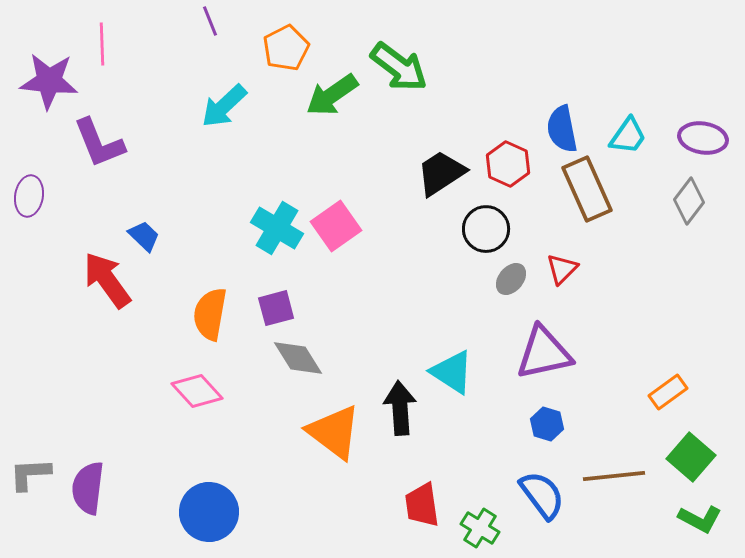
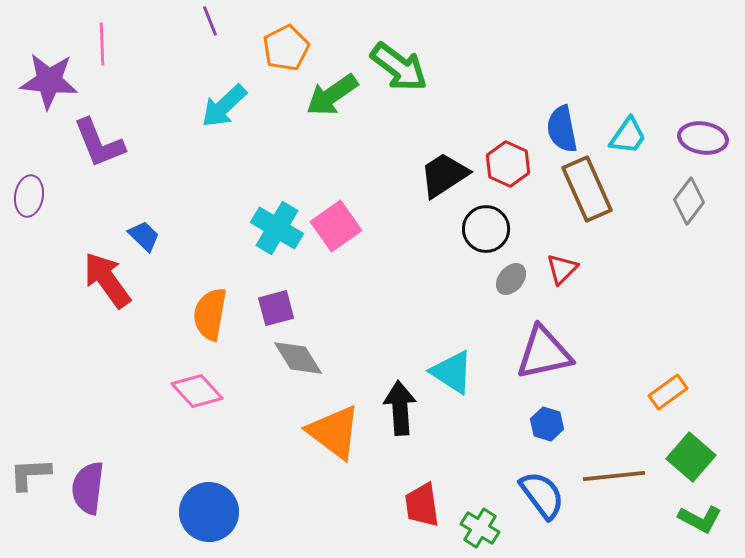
black trapezoid at (441, 173): moved 3 px right, 2 px down
